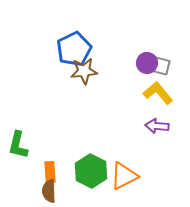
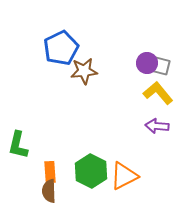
blue pentagon: moved 13 px left, 1 px up
